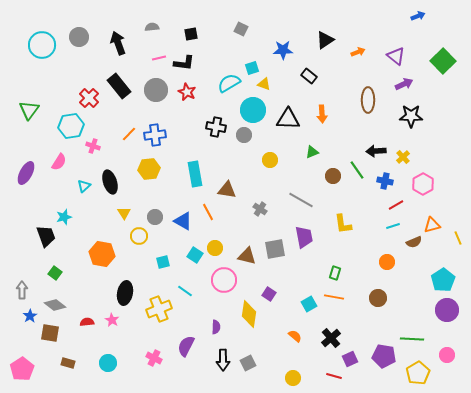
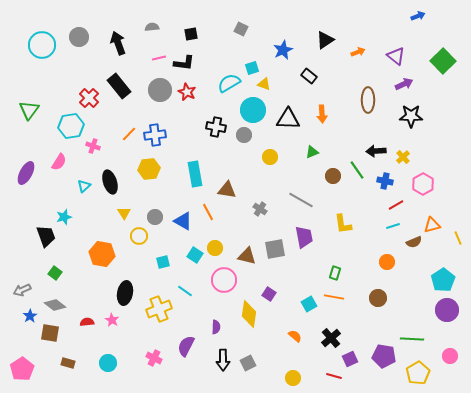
blue star at (283, 50): rotated 24 degrees counterclockwise
gray circle at (156, 90): moved 4 px right
yellow circle at (270, 160): moved 3 px up
gray arrow at (22, 290): rotated 114 degrees counterclockwise
pink circle at (447, 355): moved 3 px right, 1 px down
